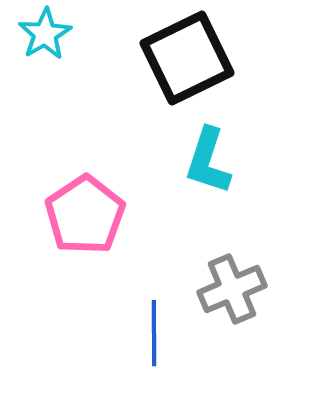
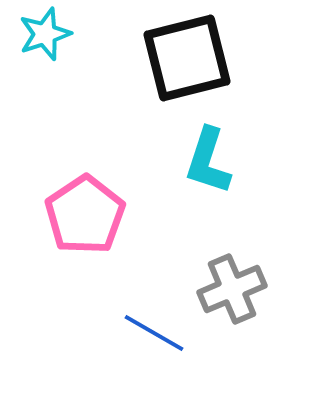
cyan star: rotated 12 degrees clockwise
black square: rotated 12 degrees clockwise
blue line: rotated 60 degrees counterclockwise
